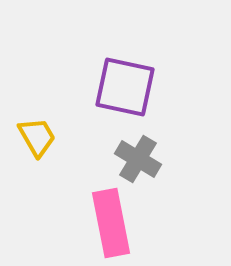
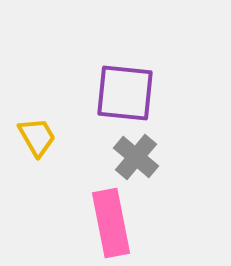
purple square: moved 6 px down; rotated 6 degrees counterclockwise
gray cross: moved 2 px left, 2 px up; rotated 9 degrees clockwise
